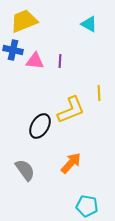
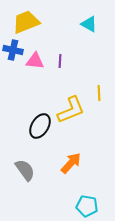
yellow trapezoid: moved 2 px right, 1 px down
